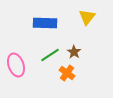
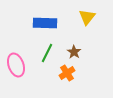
green line: moved 3 px left, 2 px up; rotated 30 degrees counterclockwise
orange cross: rotated 21 degrees clockwise
